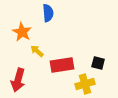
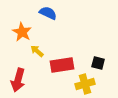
blue semicircle: rotated 60 degrees counterclockwise
